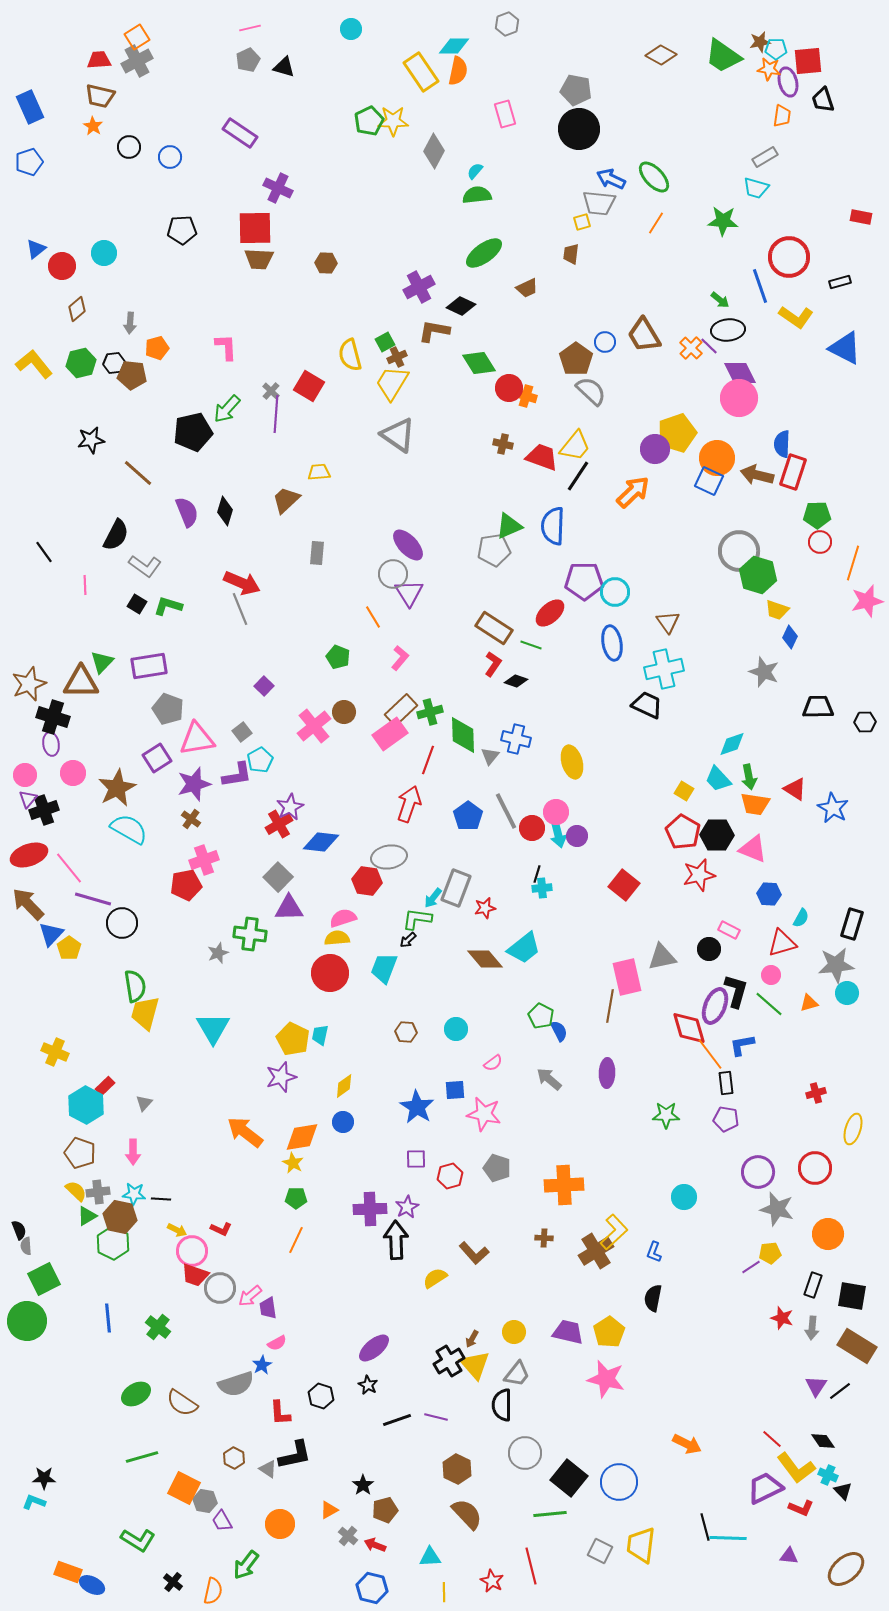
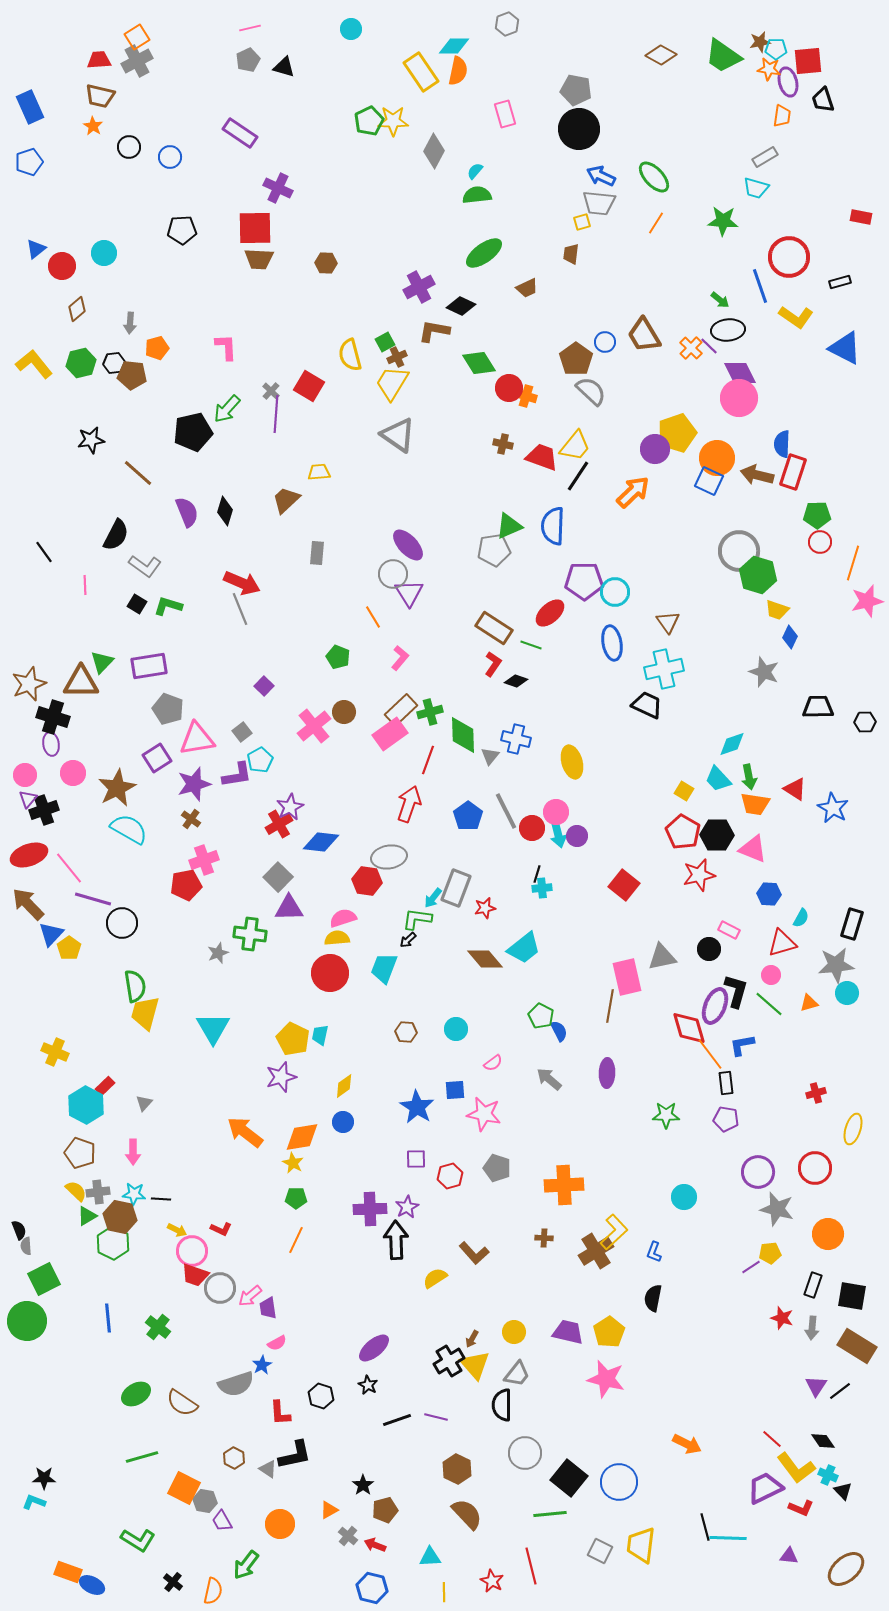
blue arrow at (611, 179): moved 10 px left, 3 px up
